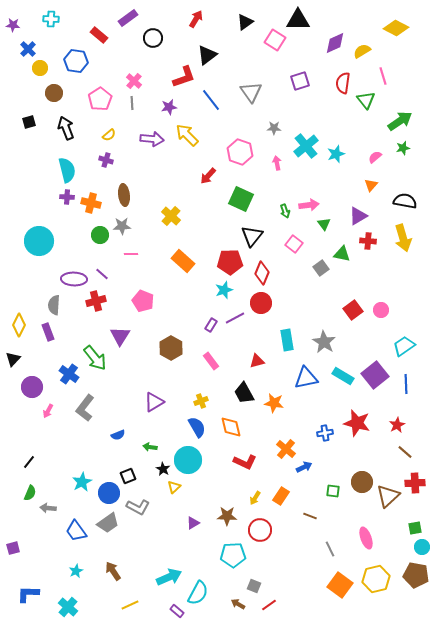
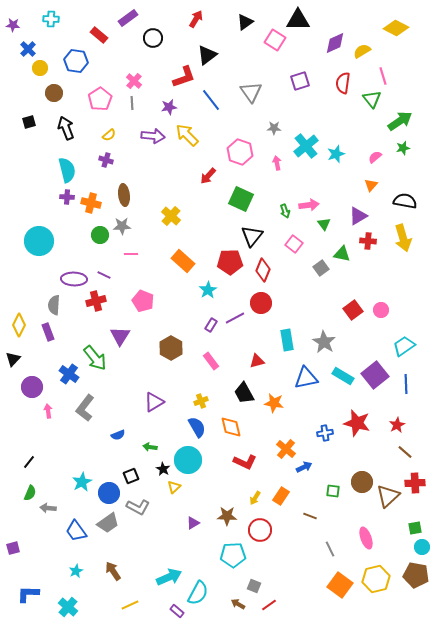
green triangle at (366, 100): moved 6 px right, 1 px up
purple arrow at (152, 139): moved 1 px right, 3 px up
red diamond at (262, 273): moved 1 px right, 3 px up
purple line at (102, 274): moved 2 px right, 1 px down; rotated 16 degrees counterclockwise
cyan star at (224, 290): moved 16 px left; rotated 12 degrees counterclockwise
pink arrow at (48, 411): rotated 144 degrees clockwise
black square at (128, 476): moved 3 px right
